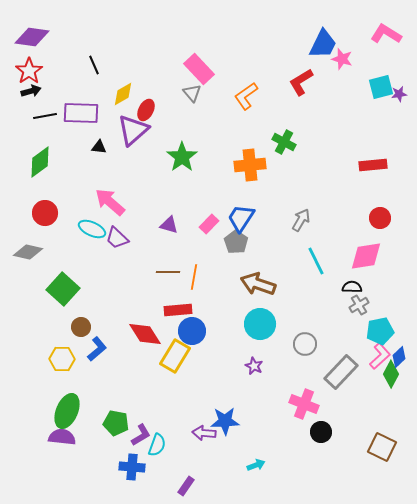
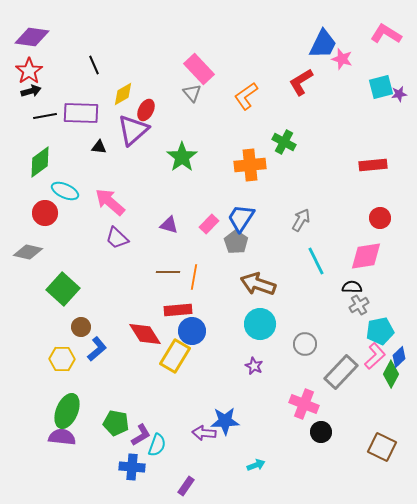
cyan ellipse at (92, 229): moved 27 px left, 38 px up
pink L-shape at (380, 356): moved 5 px left
